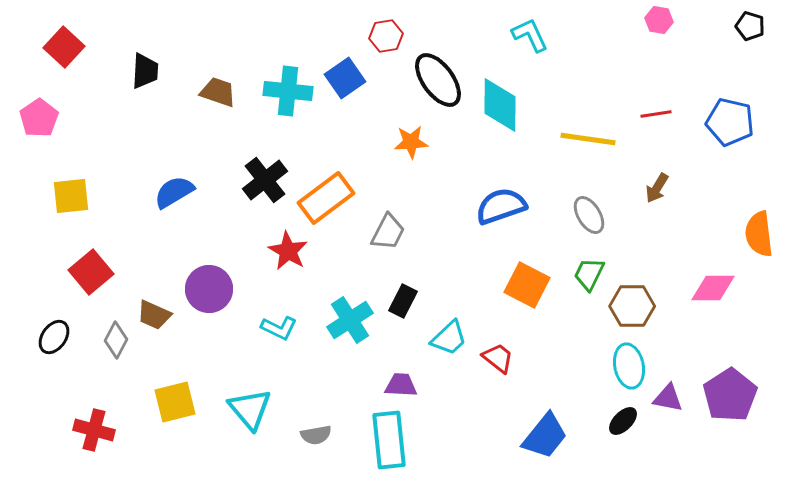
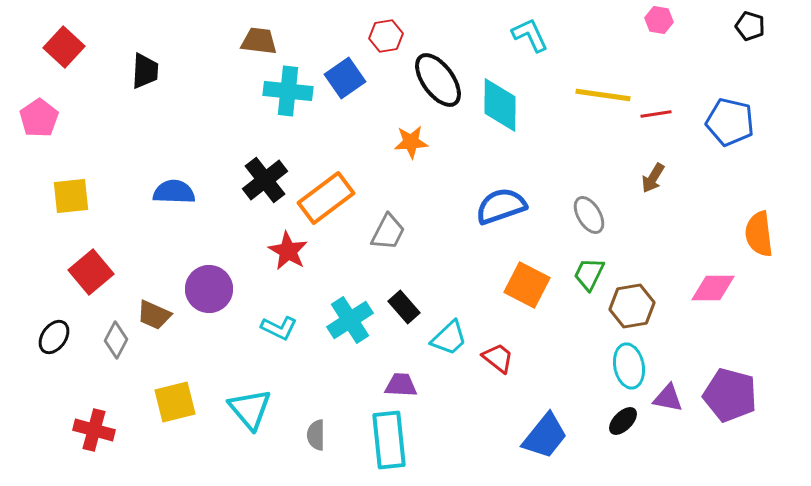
brown trapezoid at (218, 92): moved 41 px right, 51 px up; rotated 12 degrees counterclockwise
yellow line at (588, 139): moved 15 px right, 44 px up
brown arrow at (657, 188): moved 4 px left, 10 px up
blue semicircle at (174, 192): rotated 33 degrees clockwise
black rectangle at (403, 301): moved 1 px right, 6 px down; rotated 68 degrees counterclockwise
brown hexagon at (632, 306): rotated 9 degrees counterclockwise
purple pentagon at (730, 395): rotated 24 degrees counterclockwise
gray semicircle at (316, 435): rotated 100 degrees clockwise
